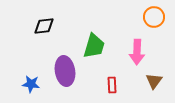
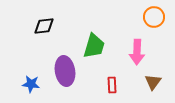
brown triangle: moved 1 px left, 1 px down
